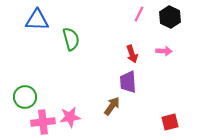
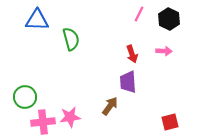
black hexagon: moved 1 px left, 2 px down
brown arrow: moved 2 px left
